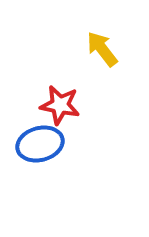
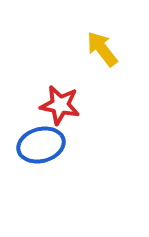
blue ellipse: moved 1 px right, 1 px down
